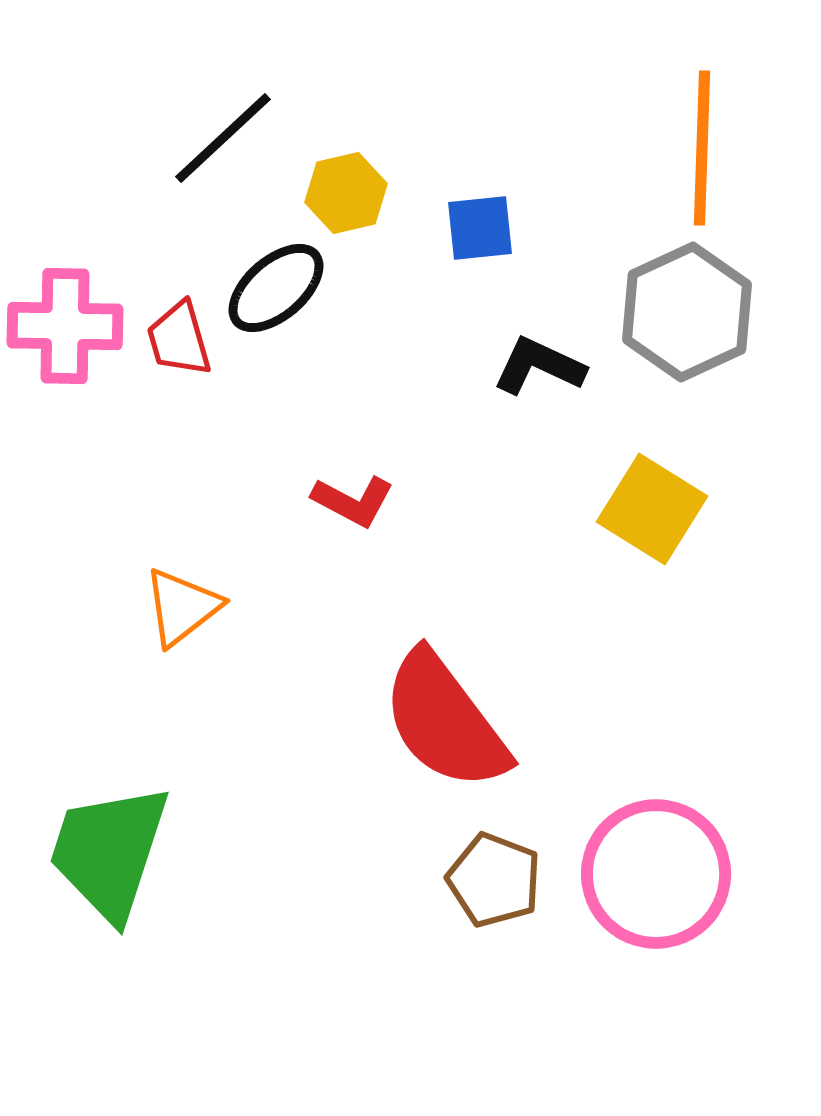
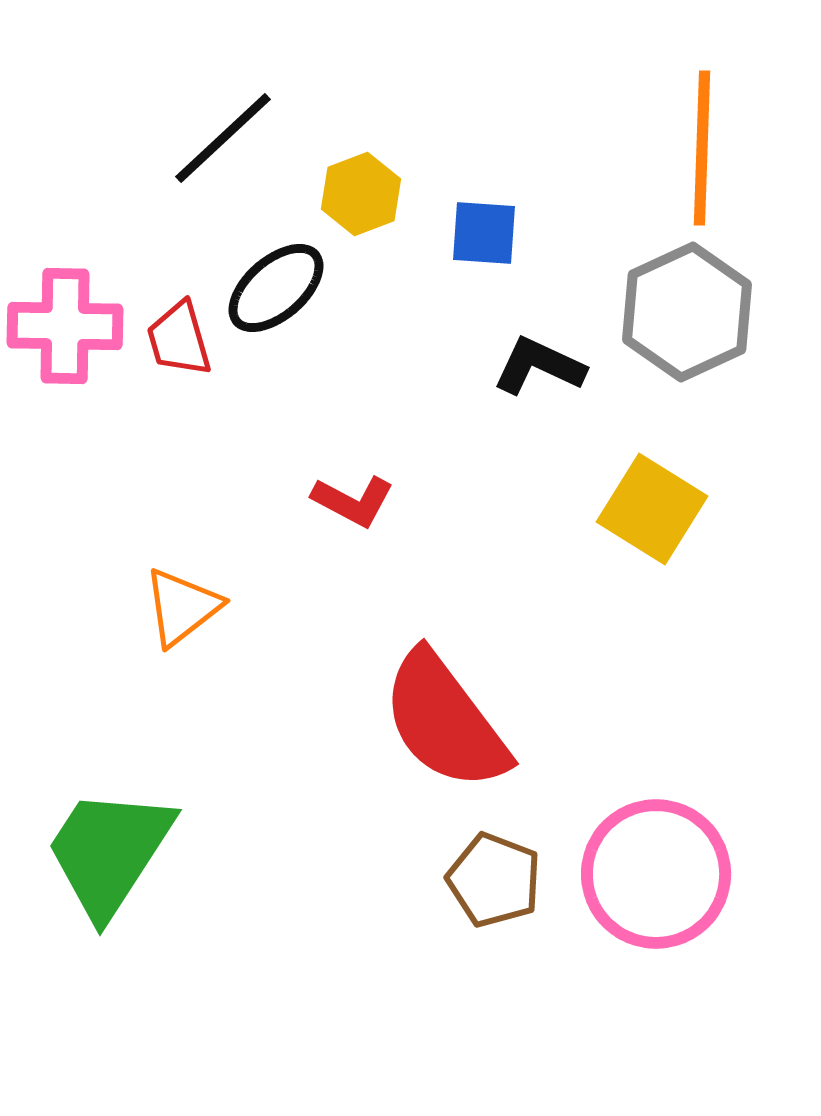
yellow hexagon: moved 15 px right, 1 px down; rotated 8 degrees counterclockwise
blue square: moved 4 px right, 5 px down; rotated 10 degrees clockwise
green trapezoid: rotated 15 degrees clockwise
